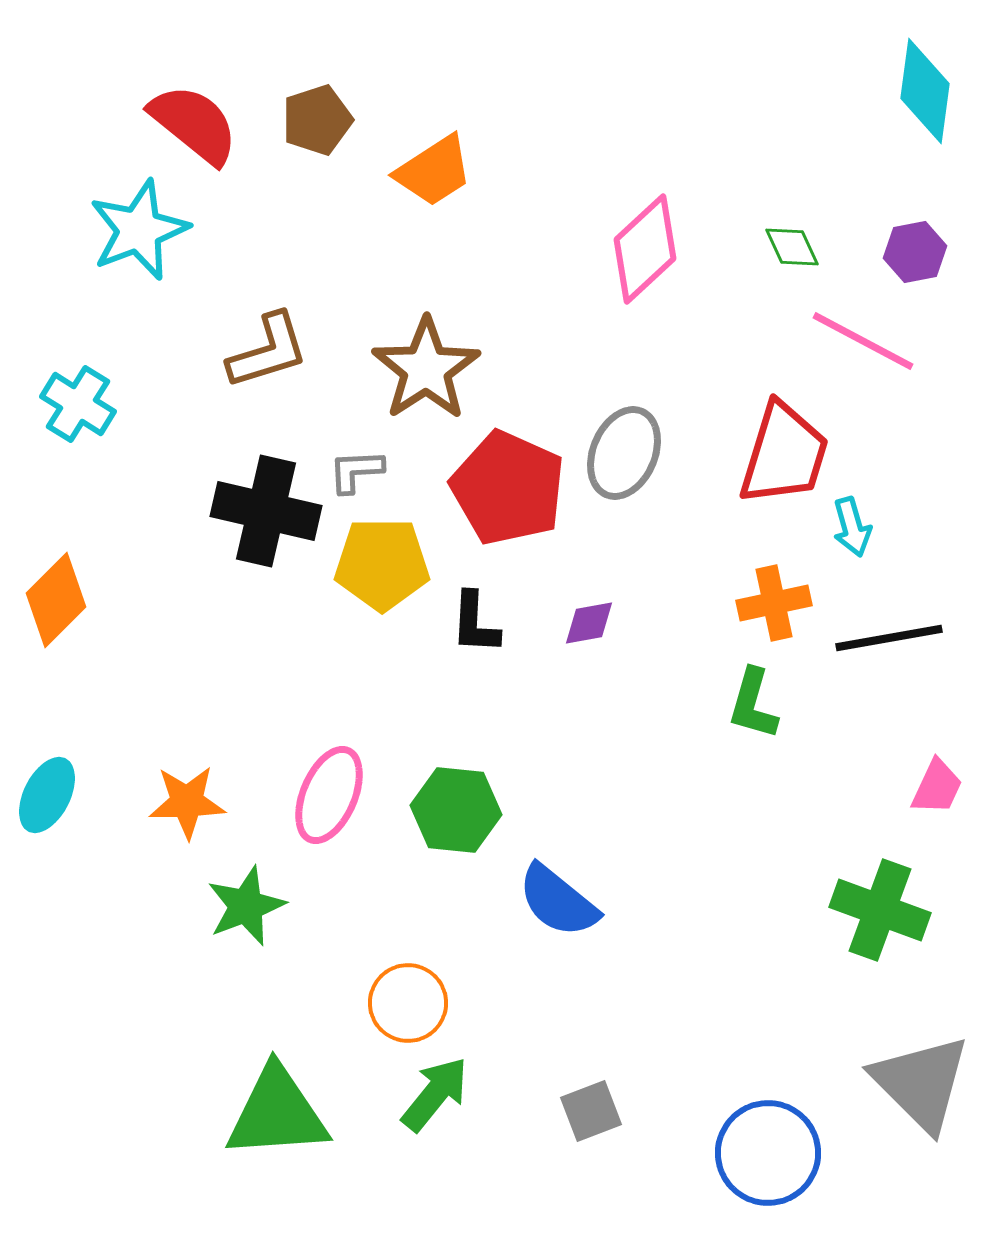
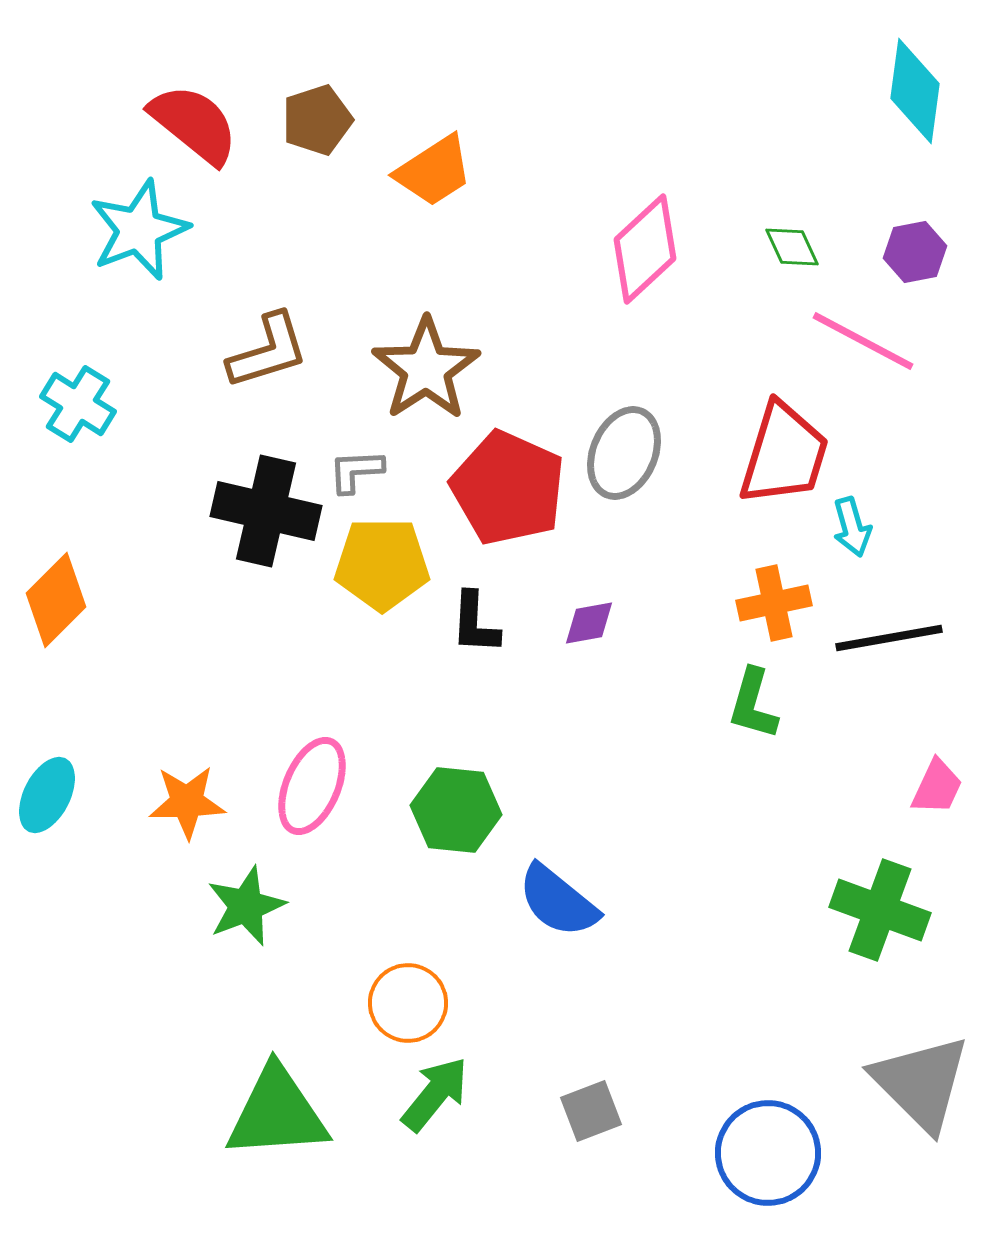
cyan diamond: moved 10 px left
pink ellipse: moved 17 px left, 9 px up
